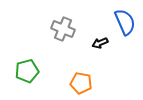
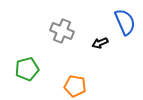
gray cross: moved 1 px left, 2 px down
green pentagon: moved 2 px up
orange pentagon: moved 6 px left, 3 px down
